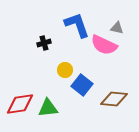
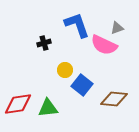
gray triangle: rotated 32 degrees counterclockwise
red diamond: moved 2 px left
